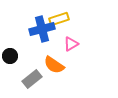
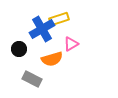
blue cross: rotated 15 degrees counterclockwise
black circle: moved 9 px right, 7 px up
orange semicircle: moved 2 px left, 6 px up; rotated 50 degrees counterclockwise
gray rectangle: rotated 66 degrees clockwise
